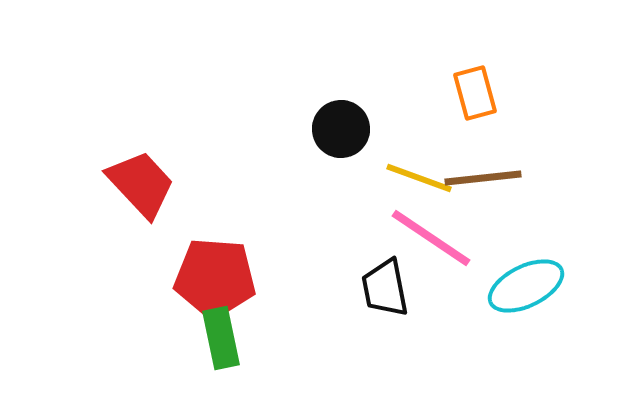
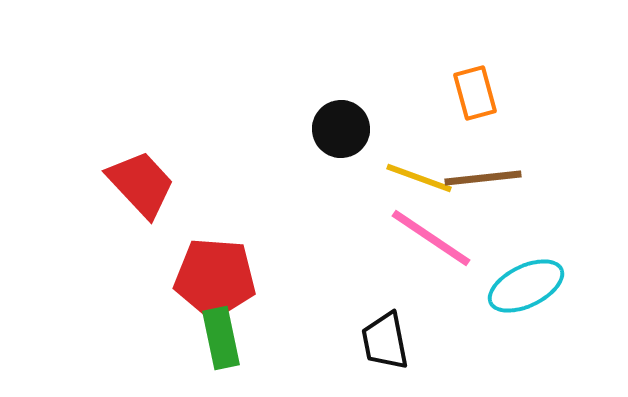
black trapezoid: moved 53 px down
